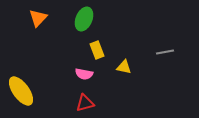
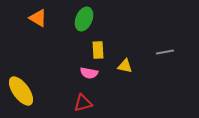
orange triangle: rotated 42 degrees counterclockwise
yellow rectangle: moved 1 px right; rotated 18 degrees clockwise
yellow triangle: moved 1 px right, 1 px up
pink semicircle: moved 5 px right, 1 px up
red triangle: moved 2 px left
